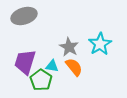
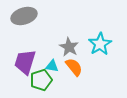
green pentagon: rotated 20 degrees clockwise
